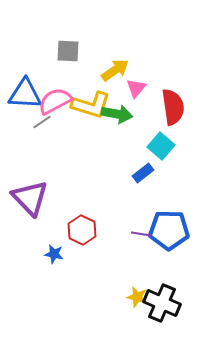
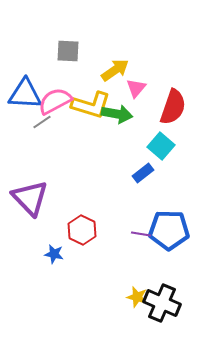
red semicircle: rotated 27 degrees clockwise
